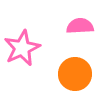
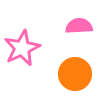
pink semicircle: moved 1 px left
